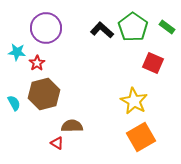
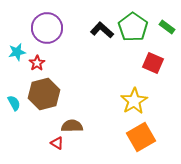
purple circle: moved 1 px right
cyan star: rotated 18 degrees counterclockwise
yellow star: rotated 12 degrees clockwise
